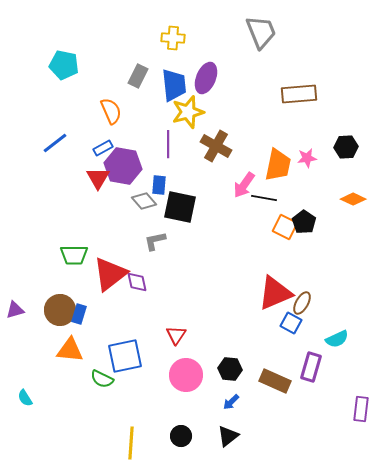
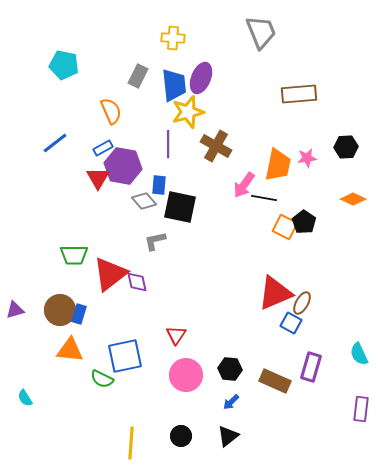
purple ellipse at (206, 78): moved 5 px left
cyan semicircle at (337, 339): moved 22 px right, 15 px down; rotated 90 degrees clockwise
